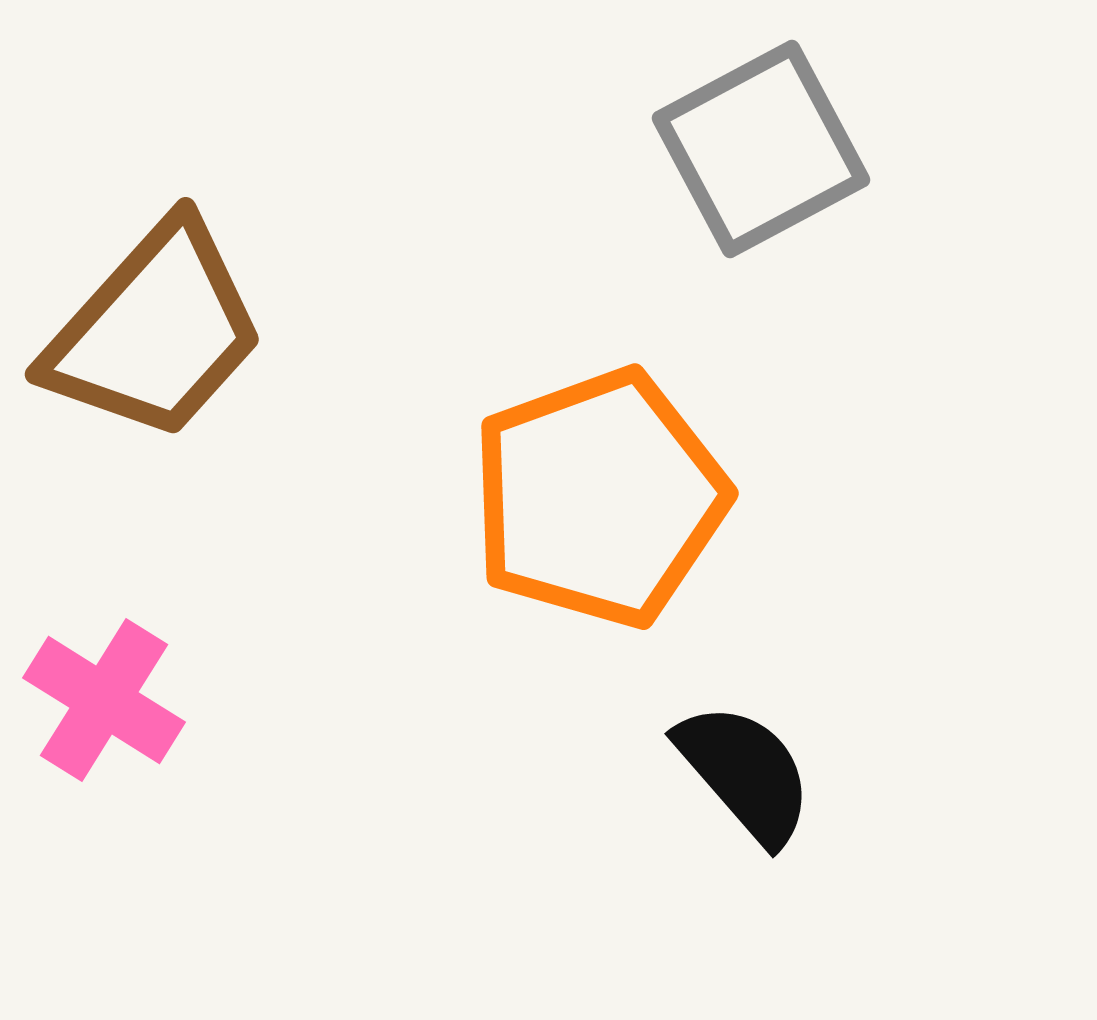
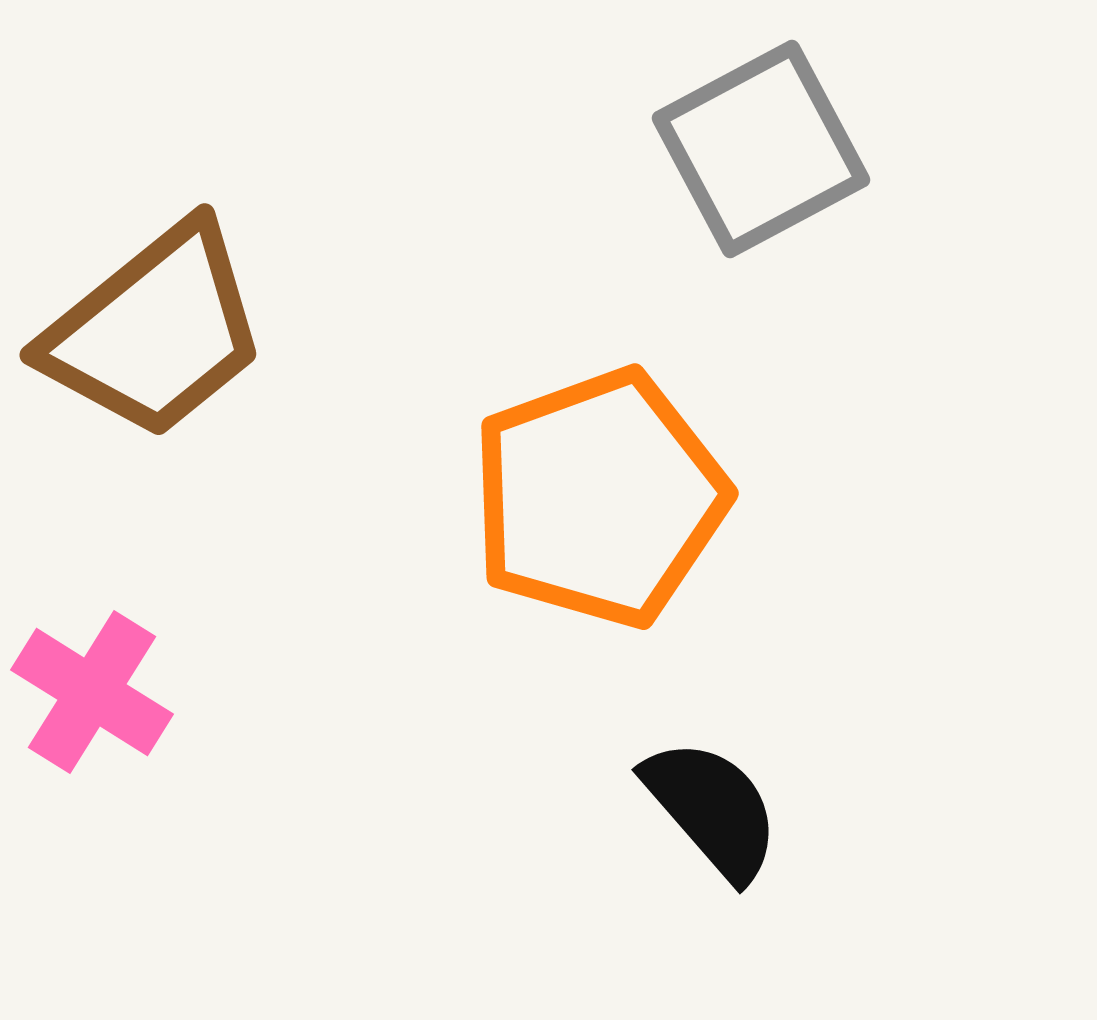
brown trapezoid: rotated 9 degrees clockwise
pink cross: moved 12 px left, 8 px up
black semicircle: moved 33 px left, 36 px down
